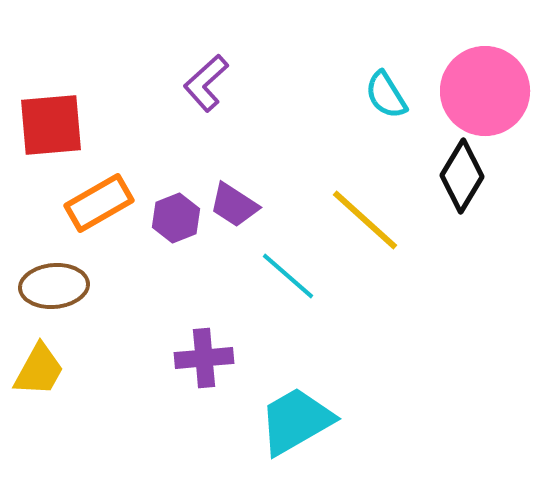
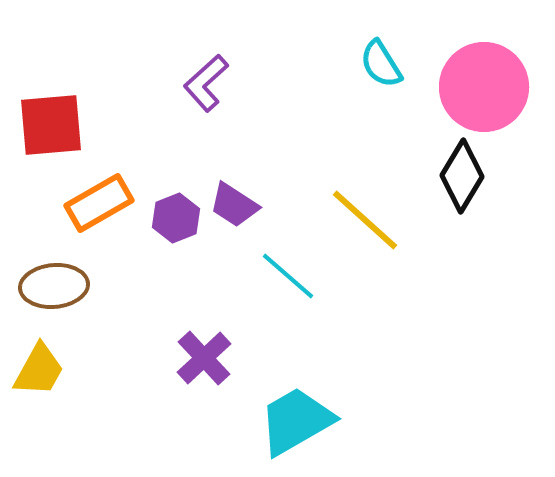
pink circle: moved 1 px left, 4 px up
cyan semicircle: moved 5 px left, 31 px up
purple cross: rotated 38 degrees counterclockwise
